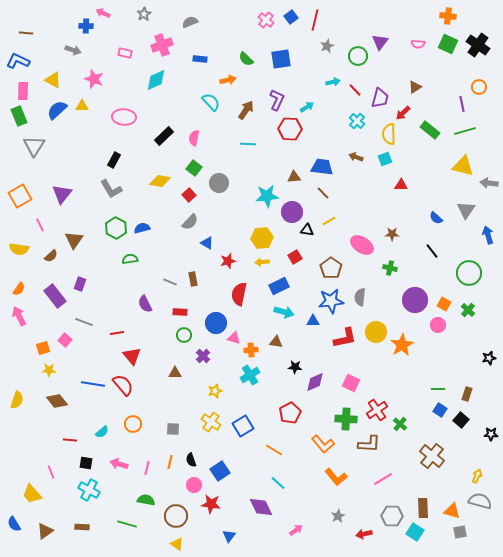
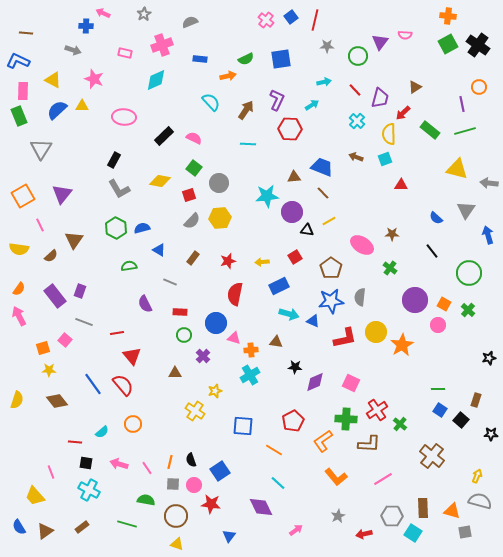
pink semicircle at (418, 44): moved 13 px left, 9 px up
green square at (448, 44): rotated 36 degrees clockwise
gray star at (327, 46): rotated 24 degrees clockwise
green semicircle at (246, 59): rotated 70 degrees counterclockwise
orange arrow at (228, 80): moved 4 px up
cyan arrow at (333, 82): moved 9 px left
cyan arrow at (307, 107): moved 5 px right, 2 px up
pink semicircle at (194, 138): rotated 105 degrees clockwise
gray triangle at (34, 146): moved 7 px right, 3 px down
yellow triangle at (463, 166): moved 6 px left, 3 px down
blue trapezoid at (322, 167): rotated 15 degrees clockwise
gray L-shape at (111, 189): moved 8 px right
red square at (189, 195): rotated 24 degrees clockwise
orange square at (20, 196): moved 3 px right
gray semicircle at (190, 222): moved 2 px right, 1 px up
yellow hexagon at (262, 238): moved 42 px left, 20 px up
blue triangle at (207, 243): moved 48 px left, 7 px down
green semicircle at (130, 259): moved 1 px left, 7 px down
green cross at (390, 268): rotated 24 degrees clockwise
brown rectangle at (193, 279): moved 21 px up; rotated 48 degrees clockwise
purple rectangle at (80, 284): moved 7 px down
red semicircle at (239, 294): moved 4 px left
cyan arrow at (284, 312): moved 5 px right, 2 px down
blue triangle at (313, 321): rotated 24 degrees clockwise
blue line at (93, 384): rotated 45 degrees clockwise
brown rectangle at (467, 394): moved 9 px right, 6 px down
red pentagon at (290, 413): moved 3 px right, 8 px down
yellow cross at (211, 422): moved 16 px left, 11 px up
blue square at (243, 426): rotated 35 degrees clockwise
gray square at (173, 429): moved 55 px down
red line at (70, 440): moved 5 px right, 2 px down
orange L-shape at (323, 444): moved 3 px up; rotated 95 degrees clockwise
pink line at (147, 468): rotated 48 degrees counterclockwise
yellow trapezoid at (32, 494): moved 3 px right, 2 px down
blue semicircle at (14, 524): moved 5 px right, 3 px down
brown rectangle at (82, 527): rotated 40 degrees counterclockwise
cyan square at (415, 532): moved 2 px left, 1 px down
gray square at (460, 532): moved 5 px right
yellow triangle at (177, 544): rotated 16 degrees counterclockwise
